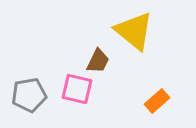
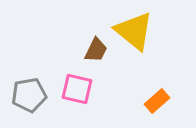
brown trapezoid: moved 2 px left, 11 px up
